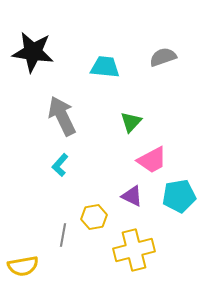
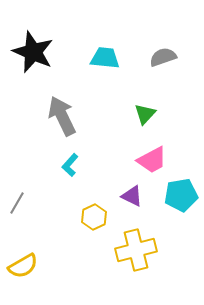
black star: rotated 15 degrees clockwise
cyan trapezoid: moved 9 px up
green triangle: moved 14 px right, 8 px up
cyan L-shape: moved 10 px right
cyan pentagon: moved 2 px right, 1 px up
yellow hexagon: rotated 15 degrees counterclockwise
gray line: moved 46 px left, 32 px up; rotated 20 degrees clockwise
yellow cross: moved 2 px right
yellow semicircle: rotated 20 degrees counterclockwise
